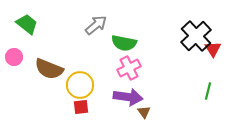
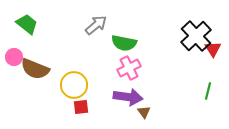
brown semicircle: moved 14 px left
yellow circle: moved 6 px left
